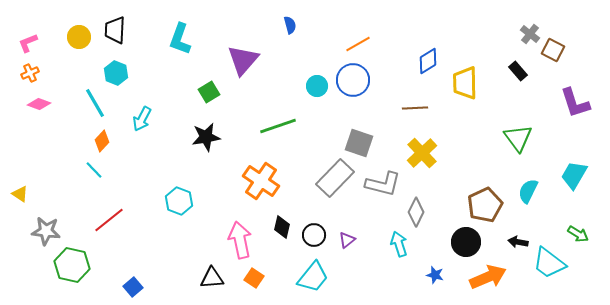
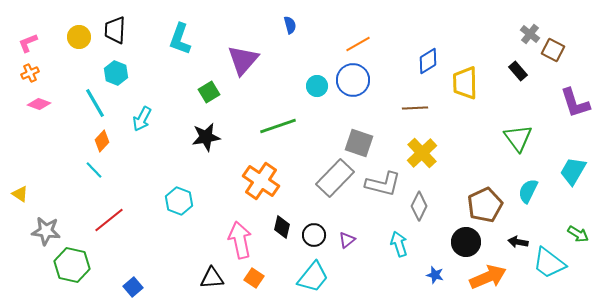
cyan trapezoid at (574, 175): moved 1 px left, 4 px up
gray diamond at (416, 212): moved 3 px right, 6 px up
